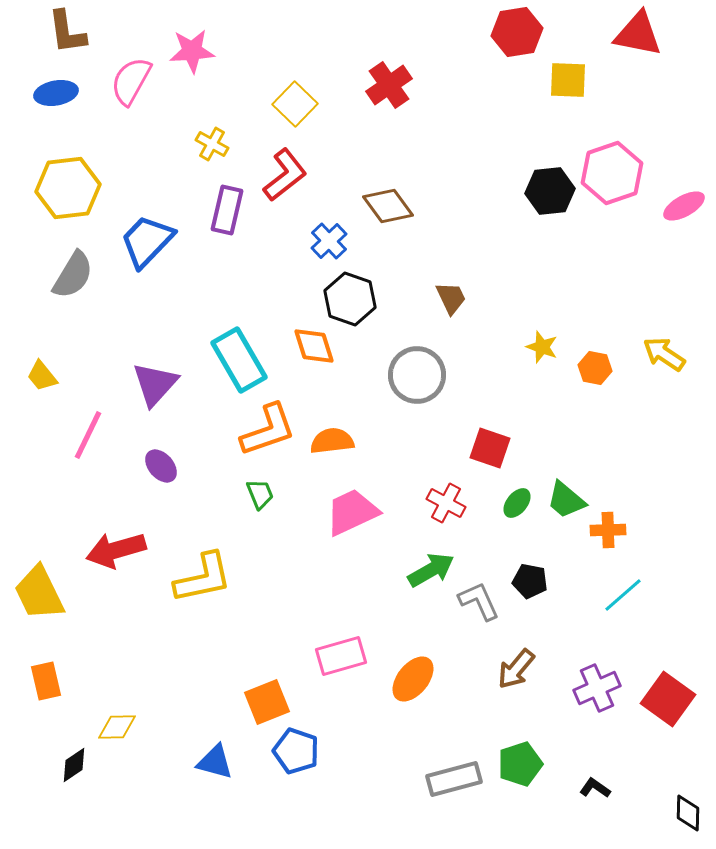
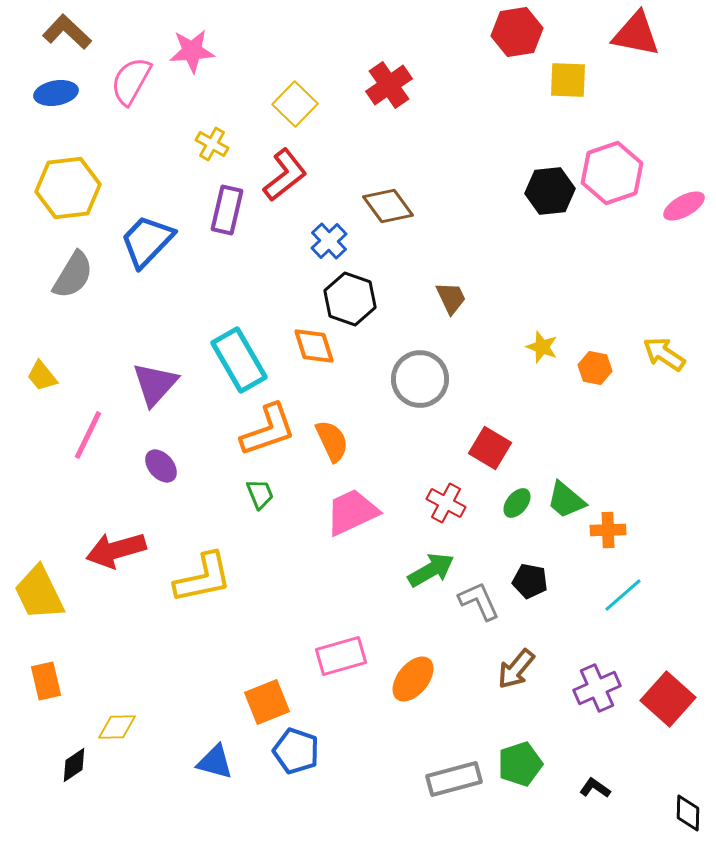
brown L-shape at (67, 32): rotated 141 degrees clockwise
red triangle at (638, 34): moved 2 px left
gray circle at (417, 375): moved 3 px right, 4 px down
orange semicircle at (332, 441): rotated 72 degrees clockwise
red square at (490, 448): rotated 12 degrees clockwise
red square at (668, 699): rotated 6 degrees clockwise
